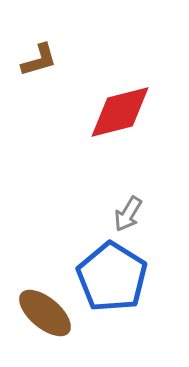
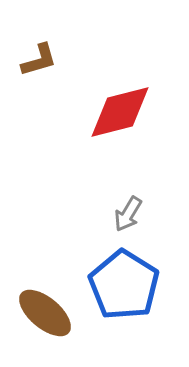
blue pentagon: moved 12 px right, 8 px down
